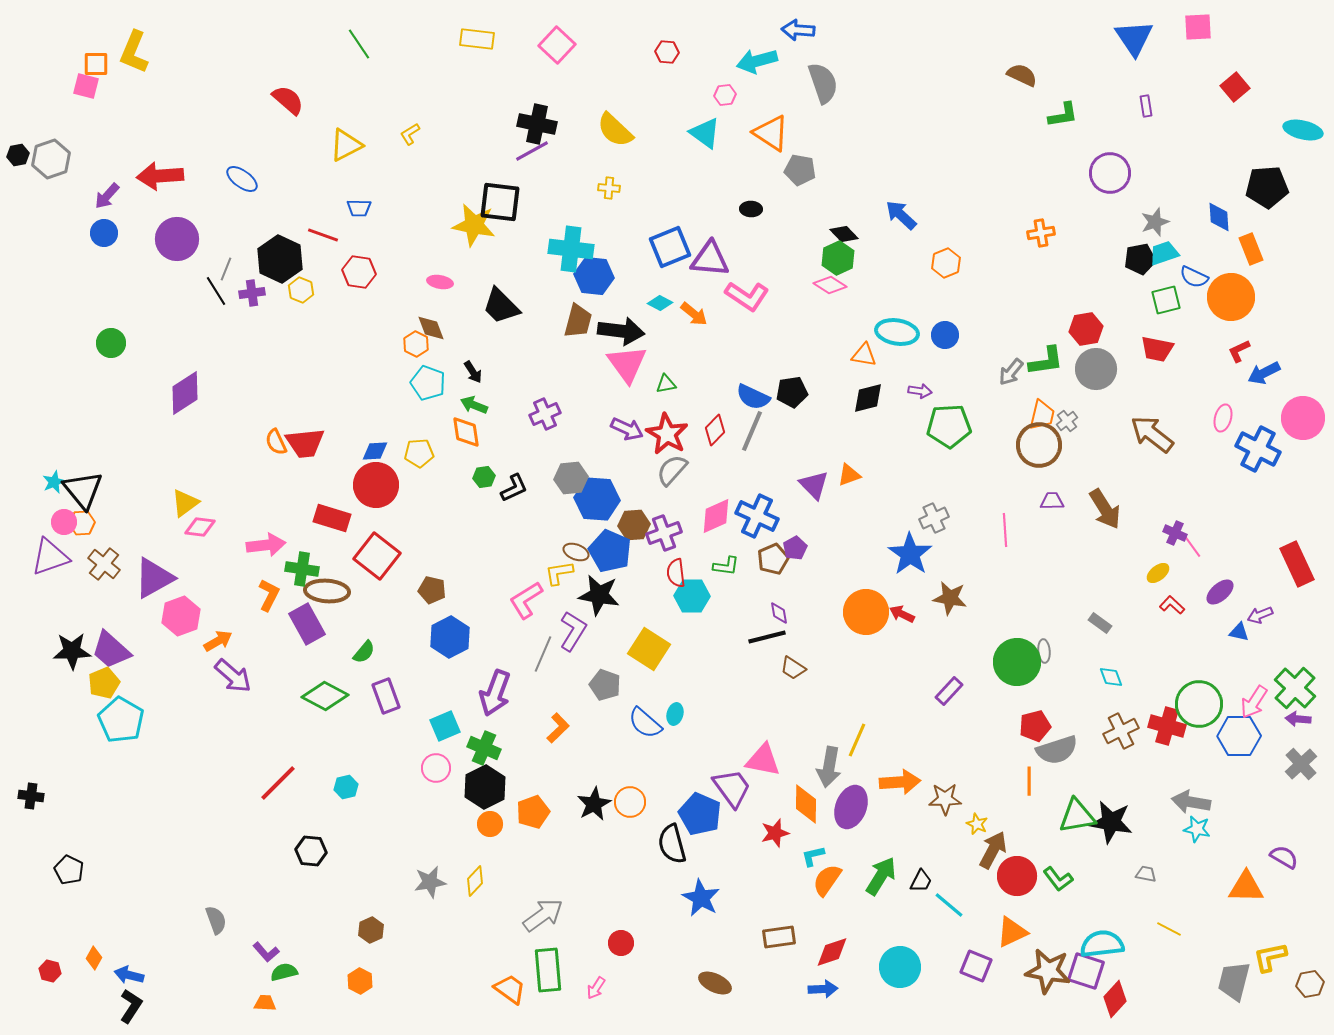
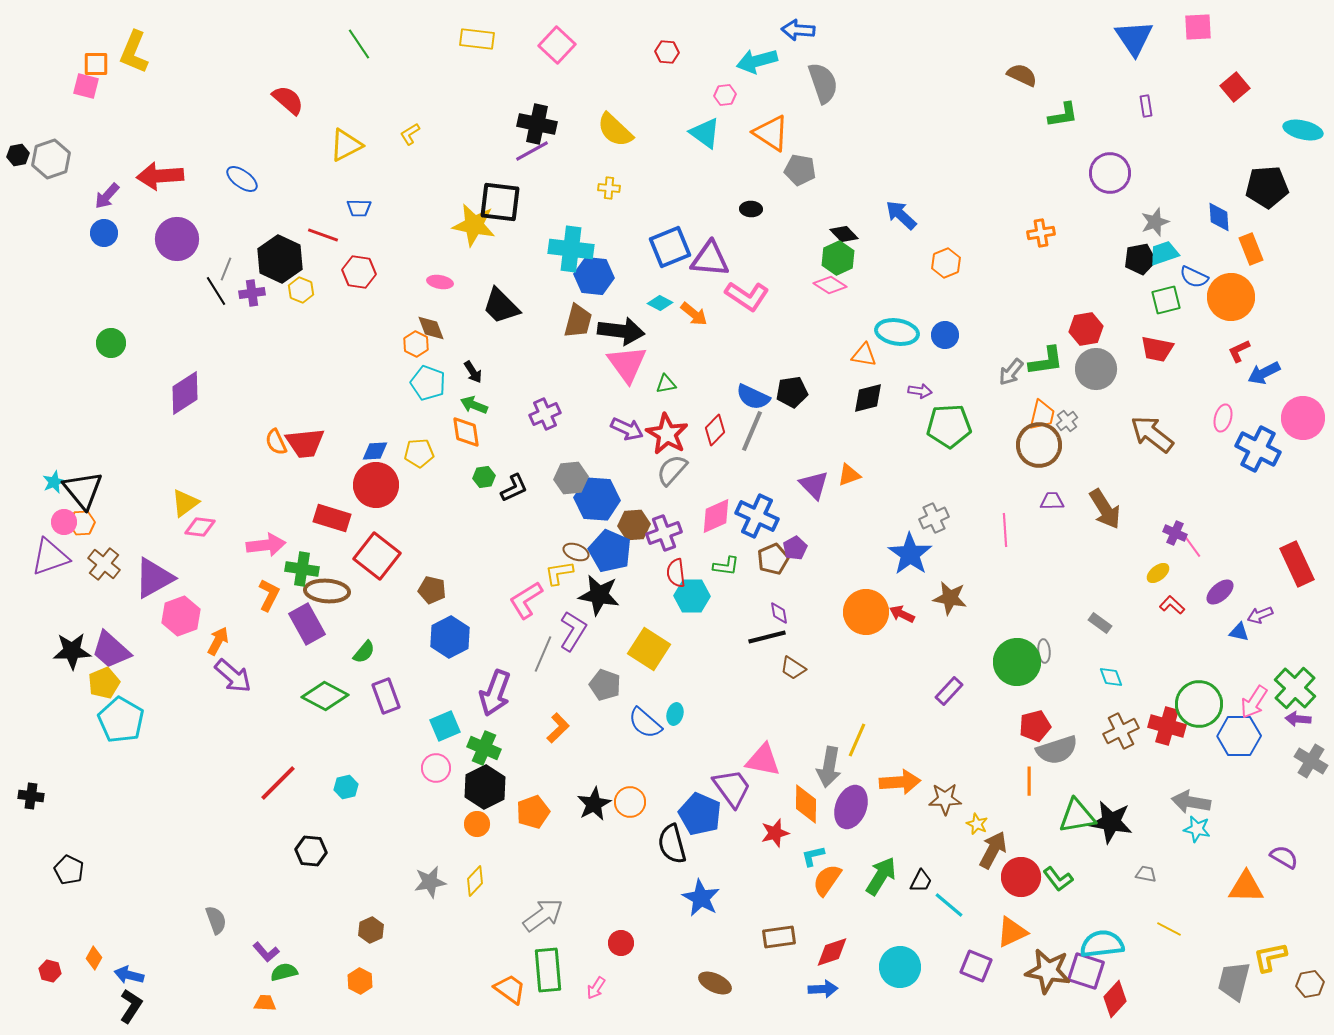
orange arrow at (218, 641): rotated 32 degrees counterclockwise
gray cross at (1301, 764): moved 10 px right, 3 px up; rotated 16 degrees counterclockwise
orange circle at (490, 824): moved 13 px left
red circle at (1017, 876): moved 4 px right, 1 px down
